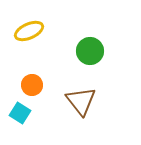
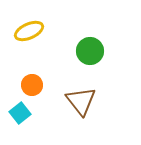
cyan square: rotated 20 degrees clockwise
